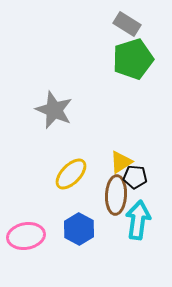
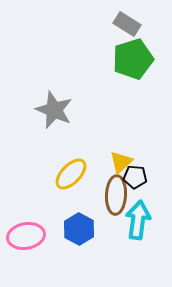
yellow triangle: rotated 10 degrees counterclockwise
